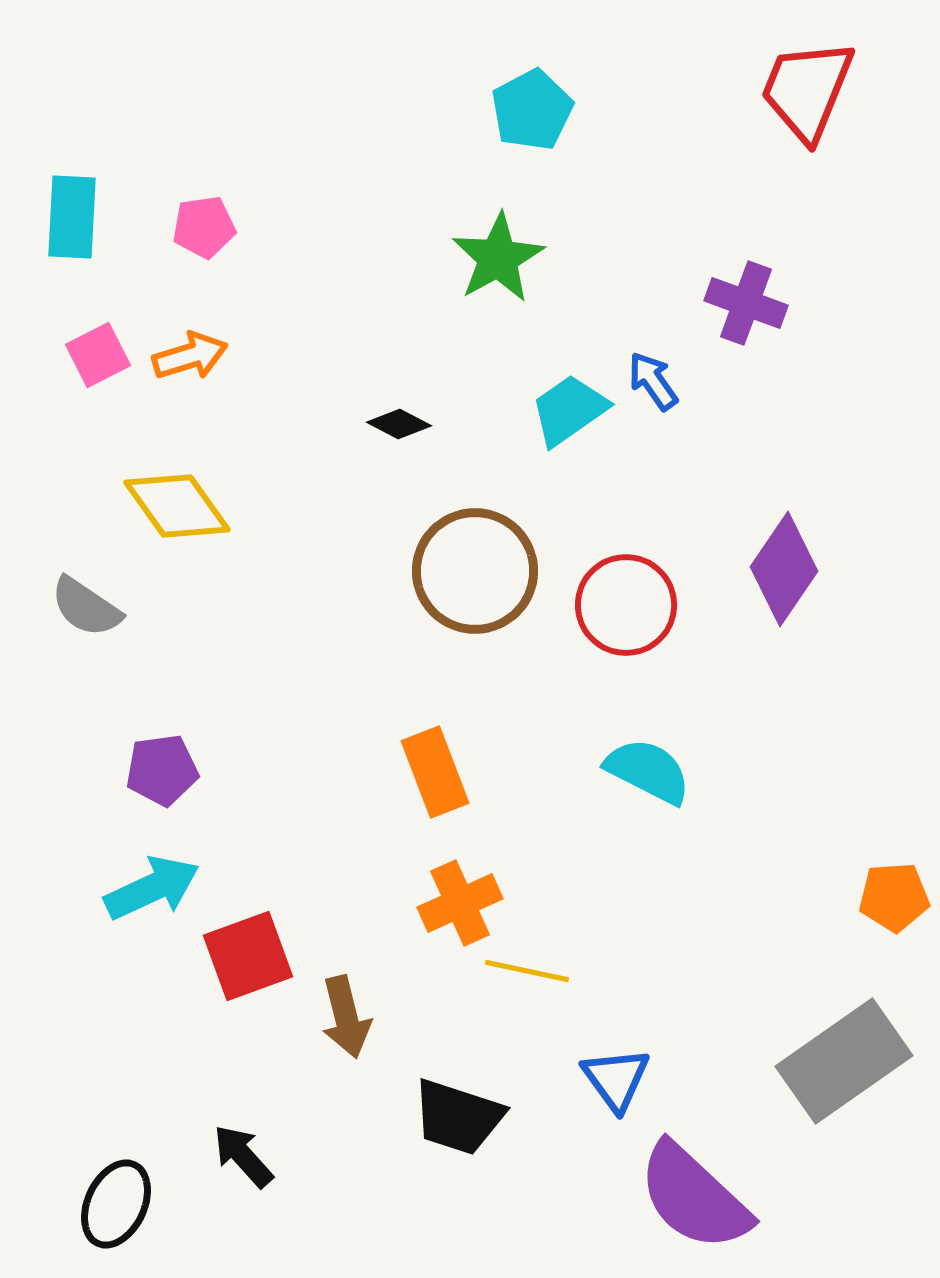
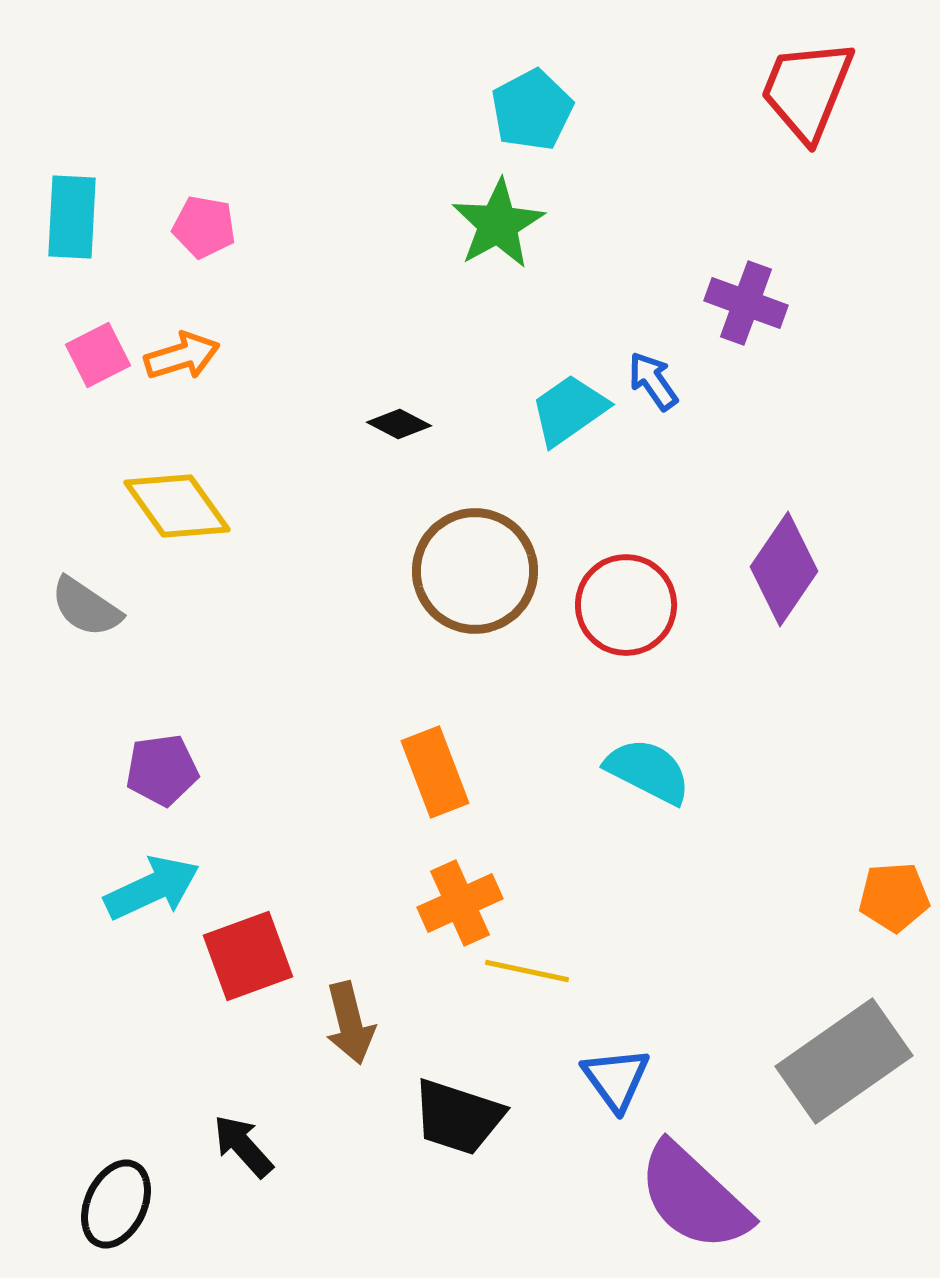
pink pentagon: rotated 18 degrees clockwise
green star: moved 34 px up
orange arrow: moved 8 px left
brown arrow: moved 4 px right, 6 px down
black arrow: moved 10 px up
